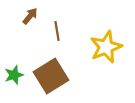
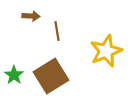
brown arrow: moved 1 px right; rotated 54 degrees clockwise
yellow star: moved 4 px down
green star: rotated 18 degrees counterclockwise
